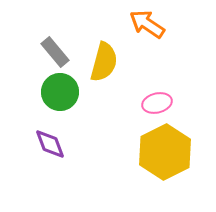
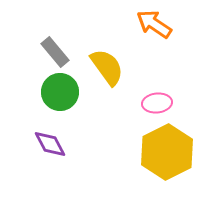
orange arrow: moved 7 px right
yellow semicircle: moved 3 px right, 5 px down; rotated 51 degrees counterclockwise
pink ellipse: rotated 8 degrees clockwise
purple diamond: rotated 8 degrees counterclockwise
yellow hexagon: moved 2 px right
